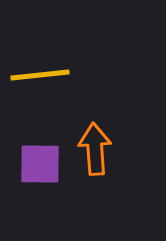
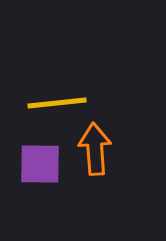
yellow line: moved 17 px right, 28 px down
